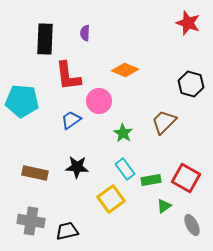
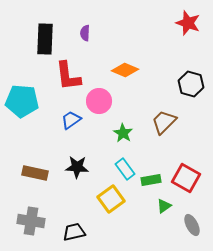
black trapezoid: moved 7 px right, 1 px down
